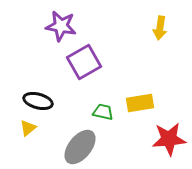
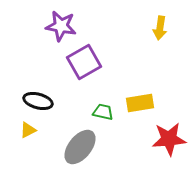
yellow triangle: moved 2 px down; rotated 12 degrees clockwise
